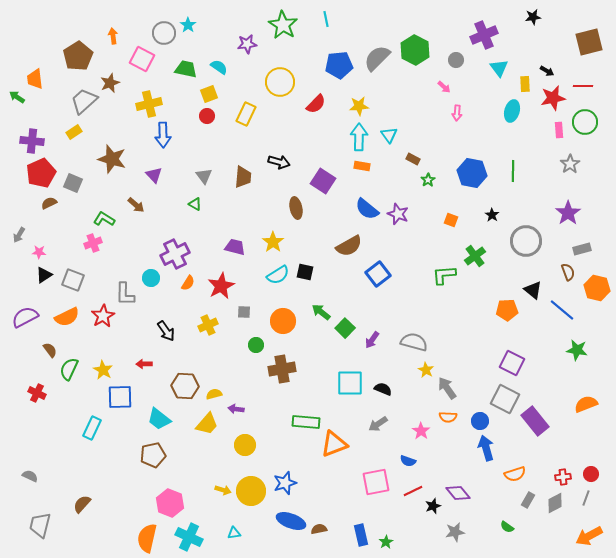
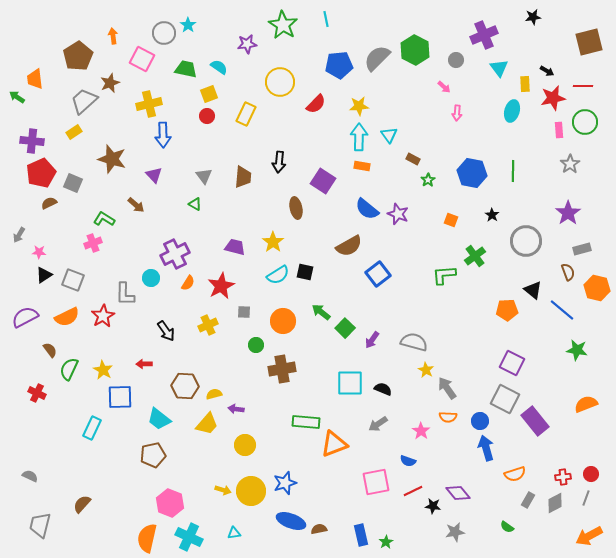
black arrow at (279, 162): rotated 80 degrees clockwise
black star at (433, 506): rotated 28 degrees clockwise
